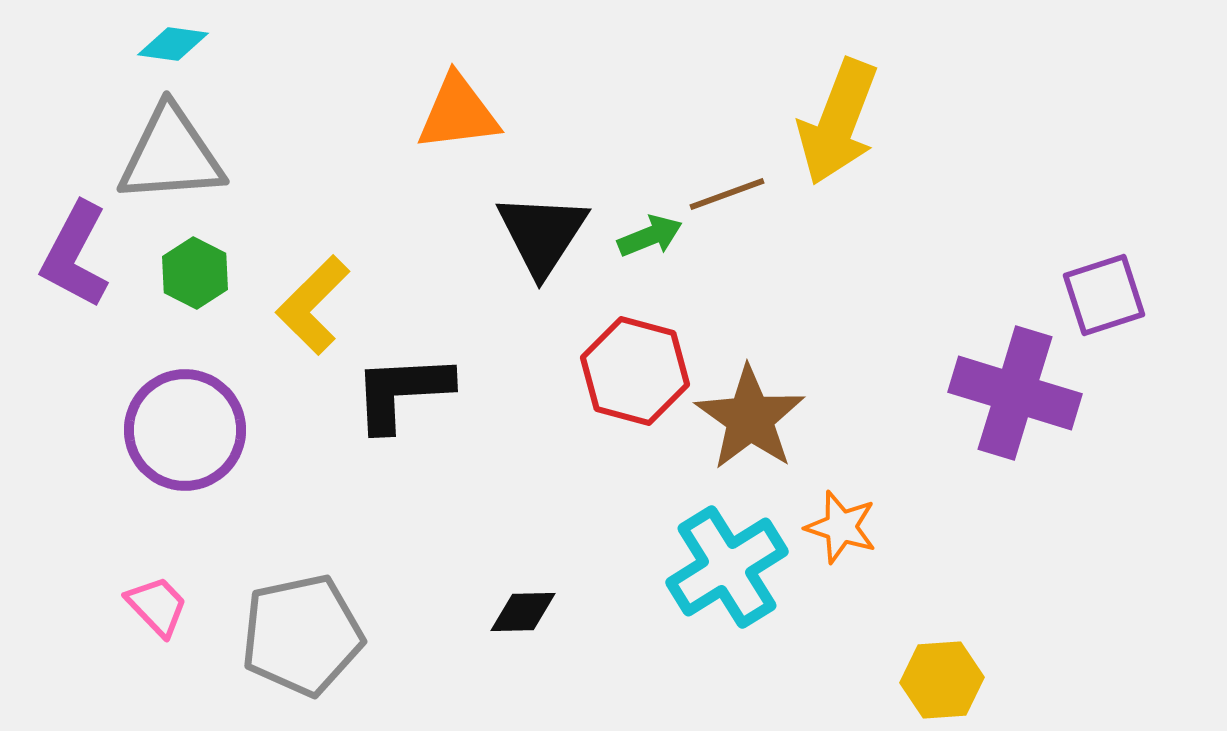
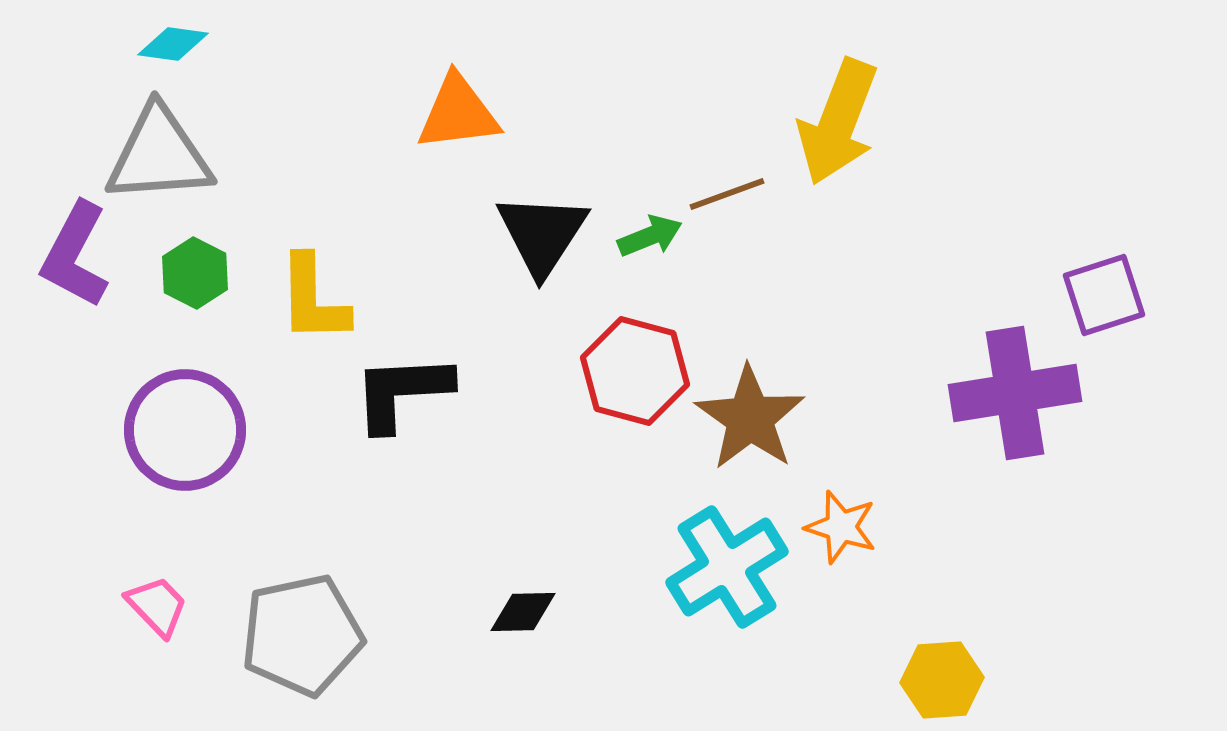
gray triangle: moved 12 px left
yellow L-shape: moved 6 px up; rotated 46 degrees counterclockwise
purple cross: rotated 26 degrees counterclockwise
